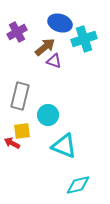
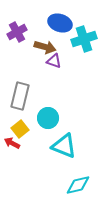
brown arrow: rotated 55 degrees clockwise
cyan circle: moved 3 px down
yellow square: moved 2 px left, 2 px up; rotated 30 degrees counterclockwise
